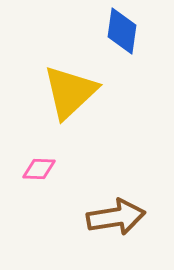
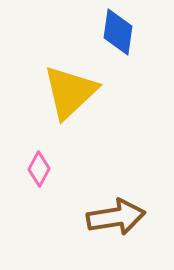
blue diamond: moved 4 px left, 1 px down
pink diamond: rotated 64 degrees counterclockwise
